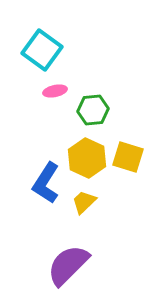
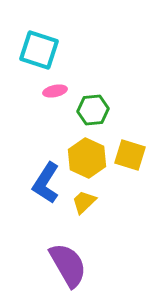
cyan square: moved 3 px left; rotated 18 degrees counterclockwise
yellow square: moved 2 px right, 2 px up
purple semicircle: rotated 105 degrees clockwise
